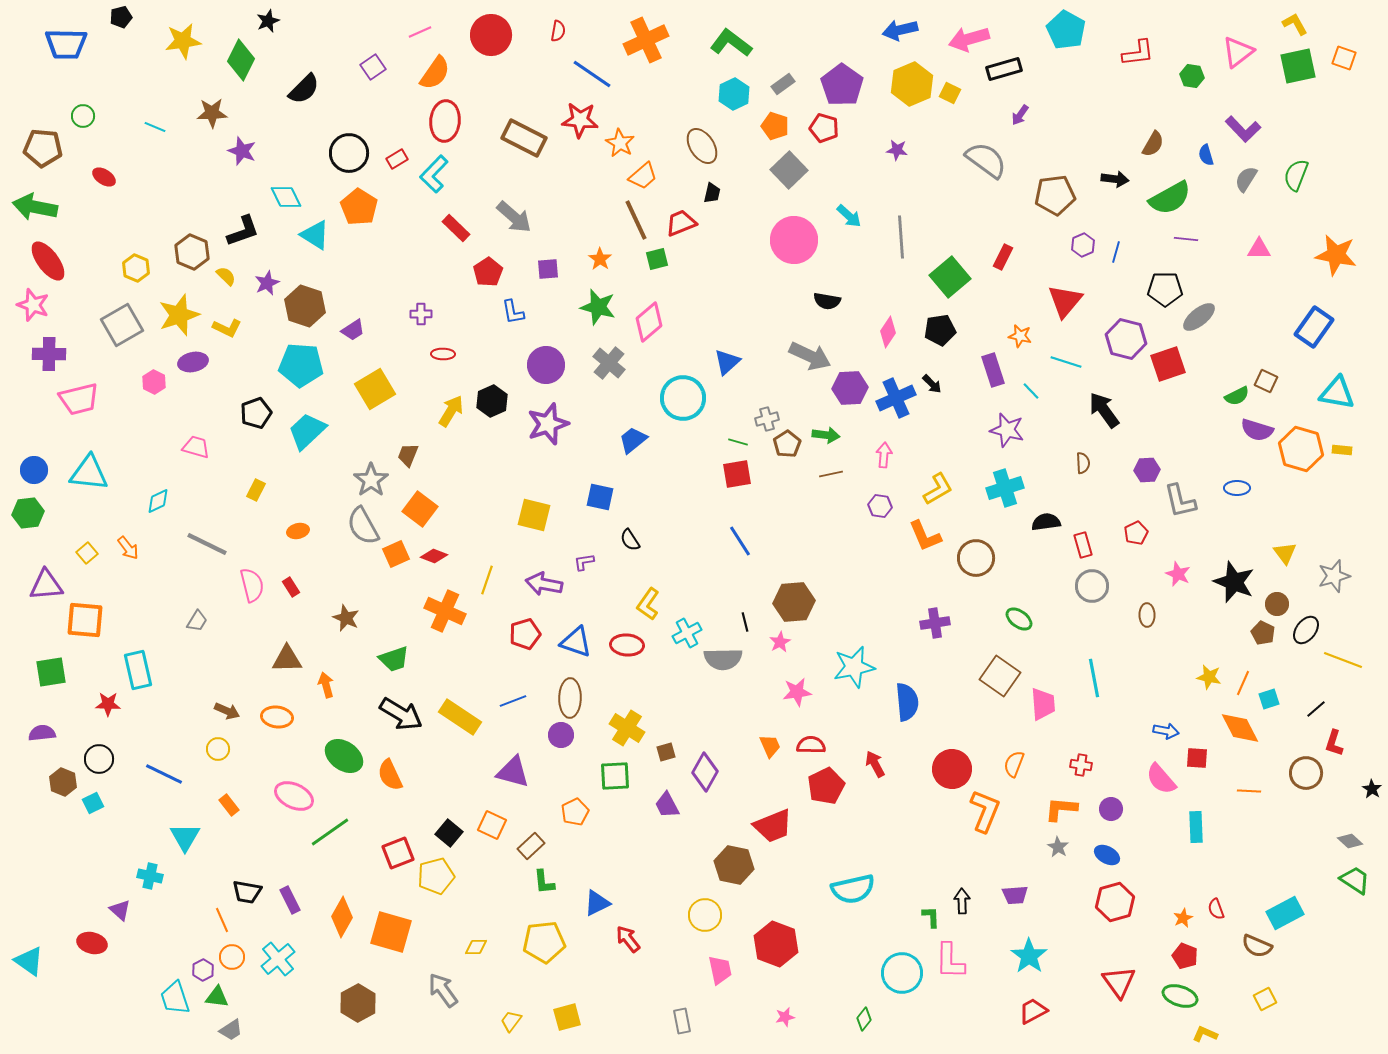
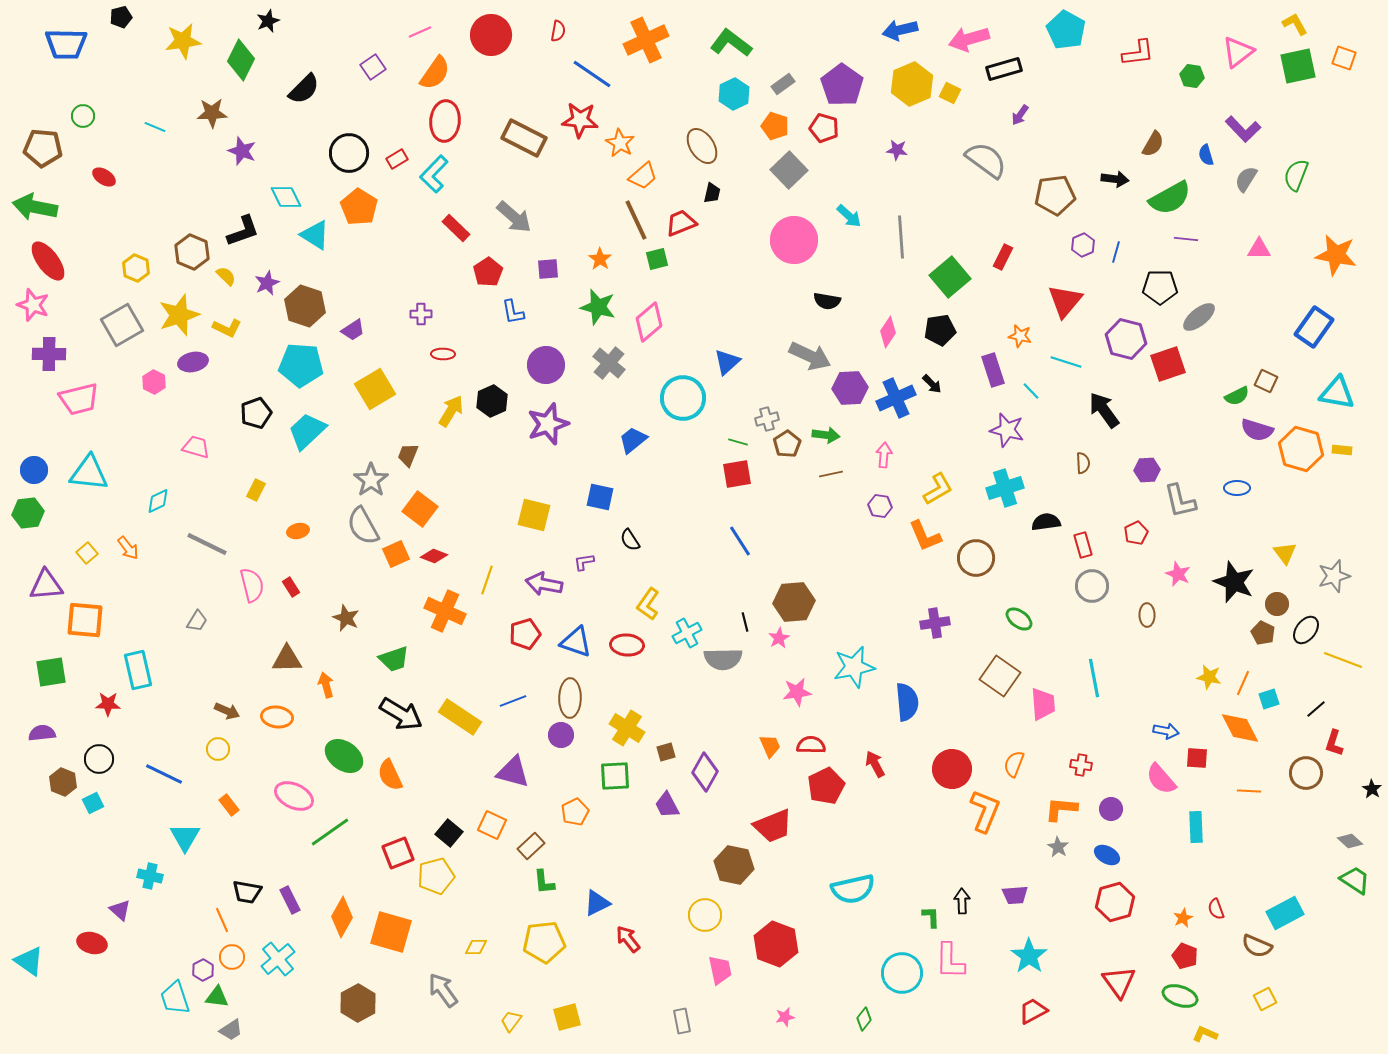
black pentagon at (1165, 289): moved 5 px left, 2 px up
pink star at (780, 642): moved 1 px left, 4 px up
